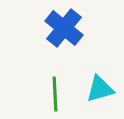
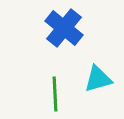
cyan triangle: moved 2 px left, 10 px up
